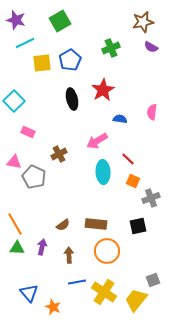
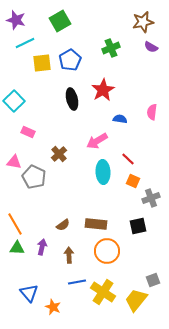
brown cross: rotated 14 degrees counterclockwise
yellow cross: moved 1 px left
